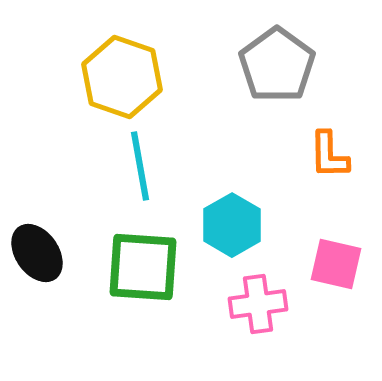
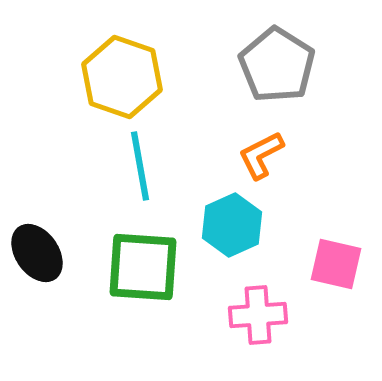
gray pentagon: rotated 4 degrees counterclockwise
orange L-shape: moved 68 px left; rotated 64 degrees clockwise
cyan hexagon: rotated 6 degrees clockwise
pink cross: moved 11 px down; rotated 4 degrees clockwise
